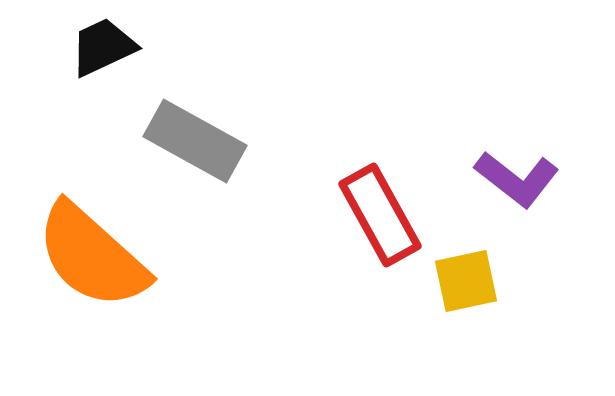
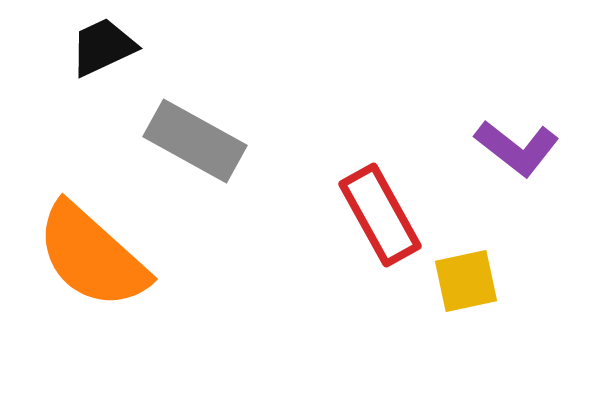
purple L-shape: moved 31 px up
